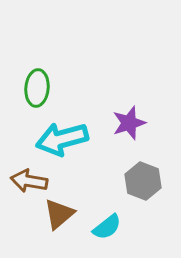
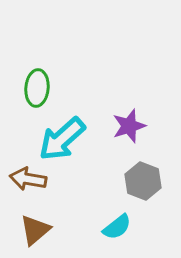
purple star: moved 3 px down
cyan arrow: rotated 27 degrees counterclockwise
brown arrow: moved 1 px left, 2 px up
brown triangle: moved 24 px left, 16 px down
cyan semicircle: moved 10 px right
